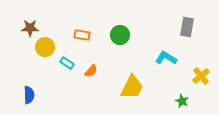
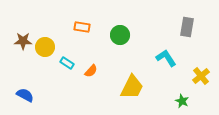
brown star: moved 7 px left, 13 px down
orange rectangle: moved 8 px up
cyan L-shape: rotated 25 degrees clockwise
blue semicircle: moved 4 px left; rotated 60 degrees counterclockwise
